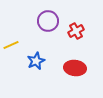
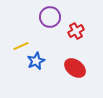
purple circle: moved 2 px right, 4 px up
yellow line: moved 10 px right, 1 px down
red ellipse: rotated 30 degrees clockwise
